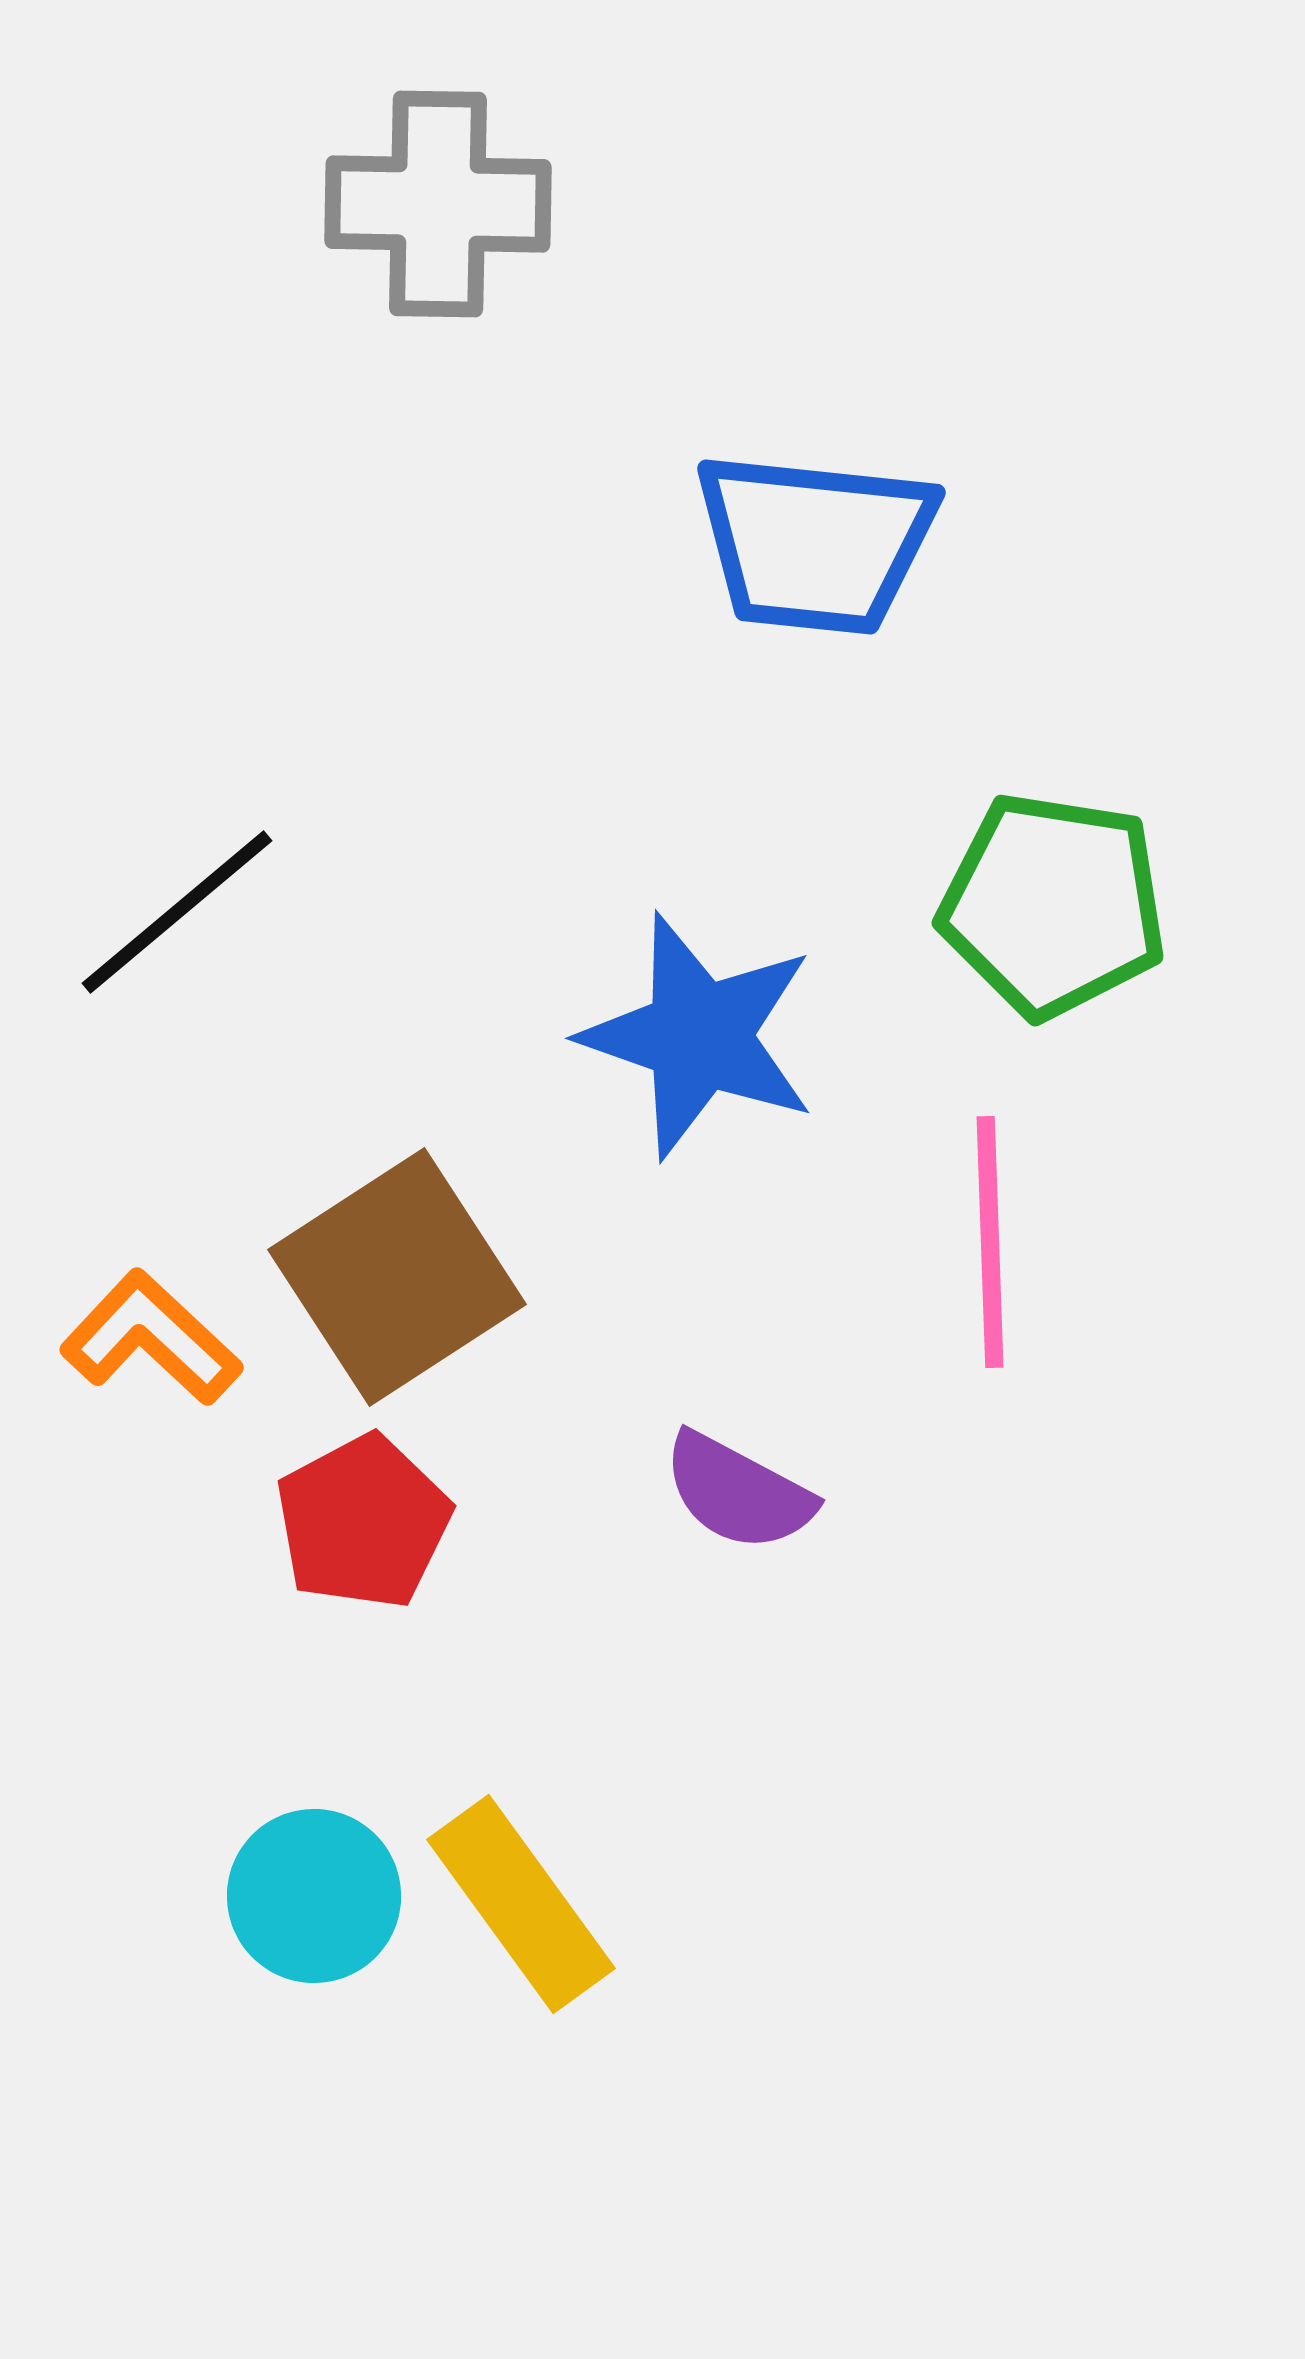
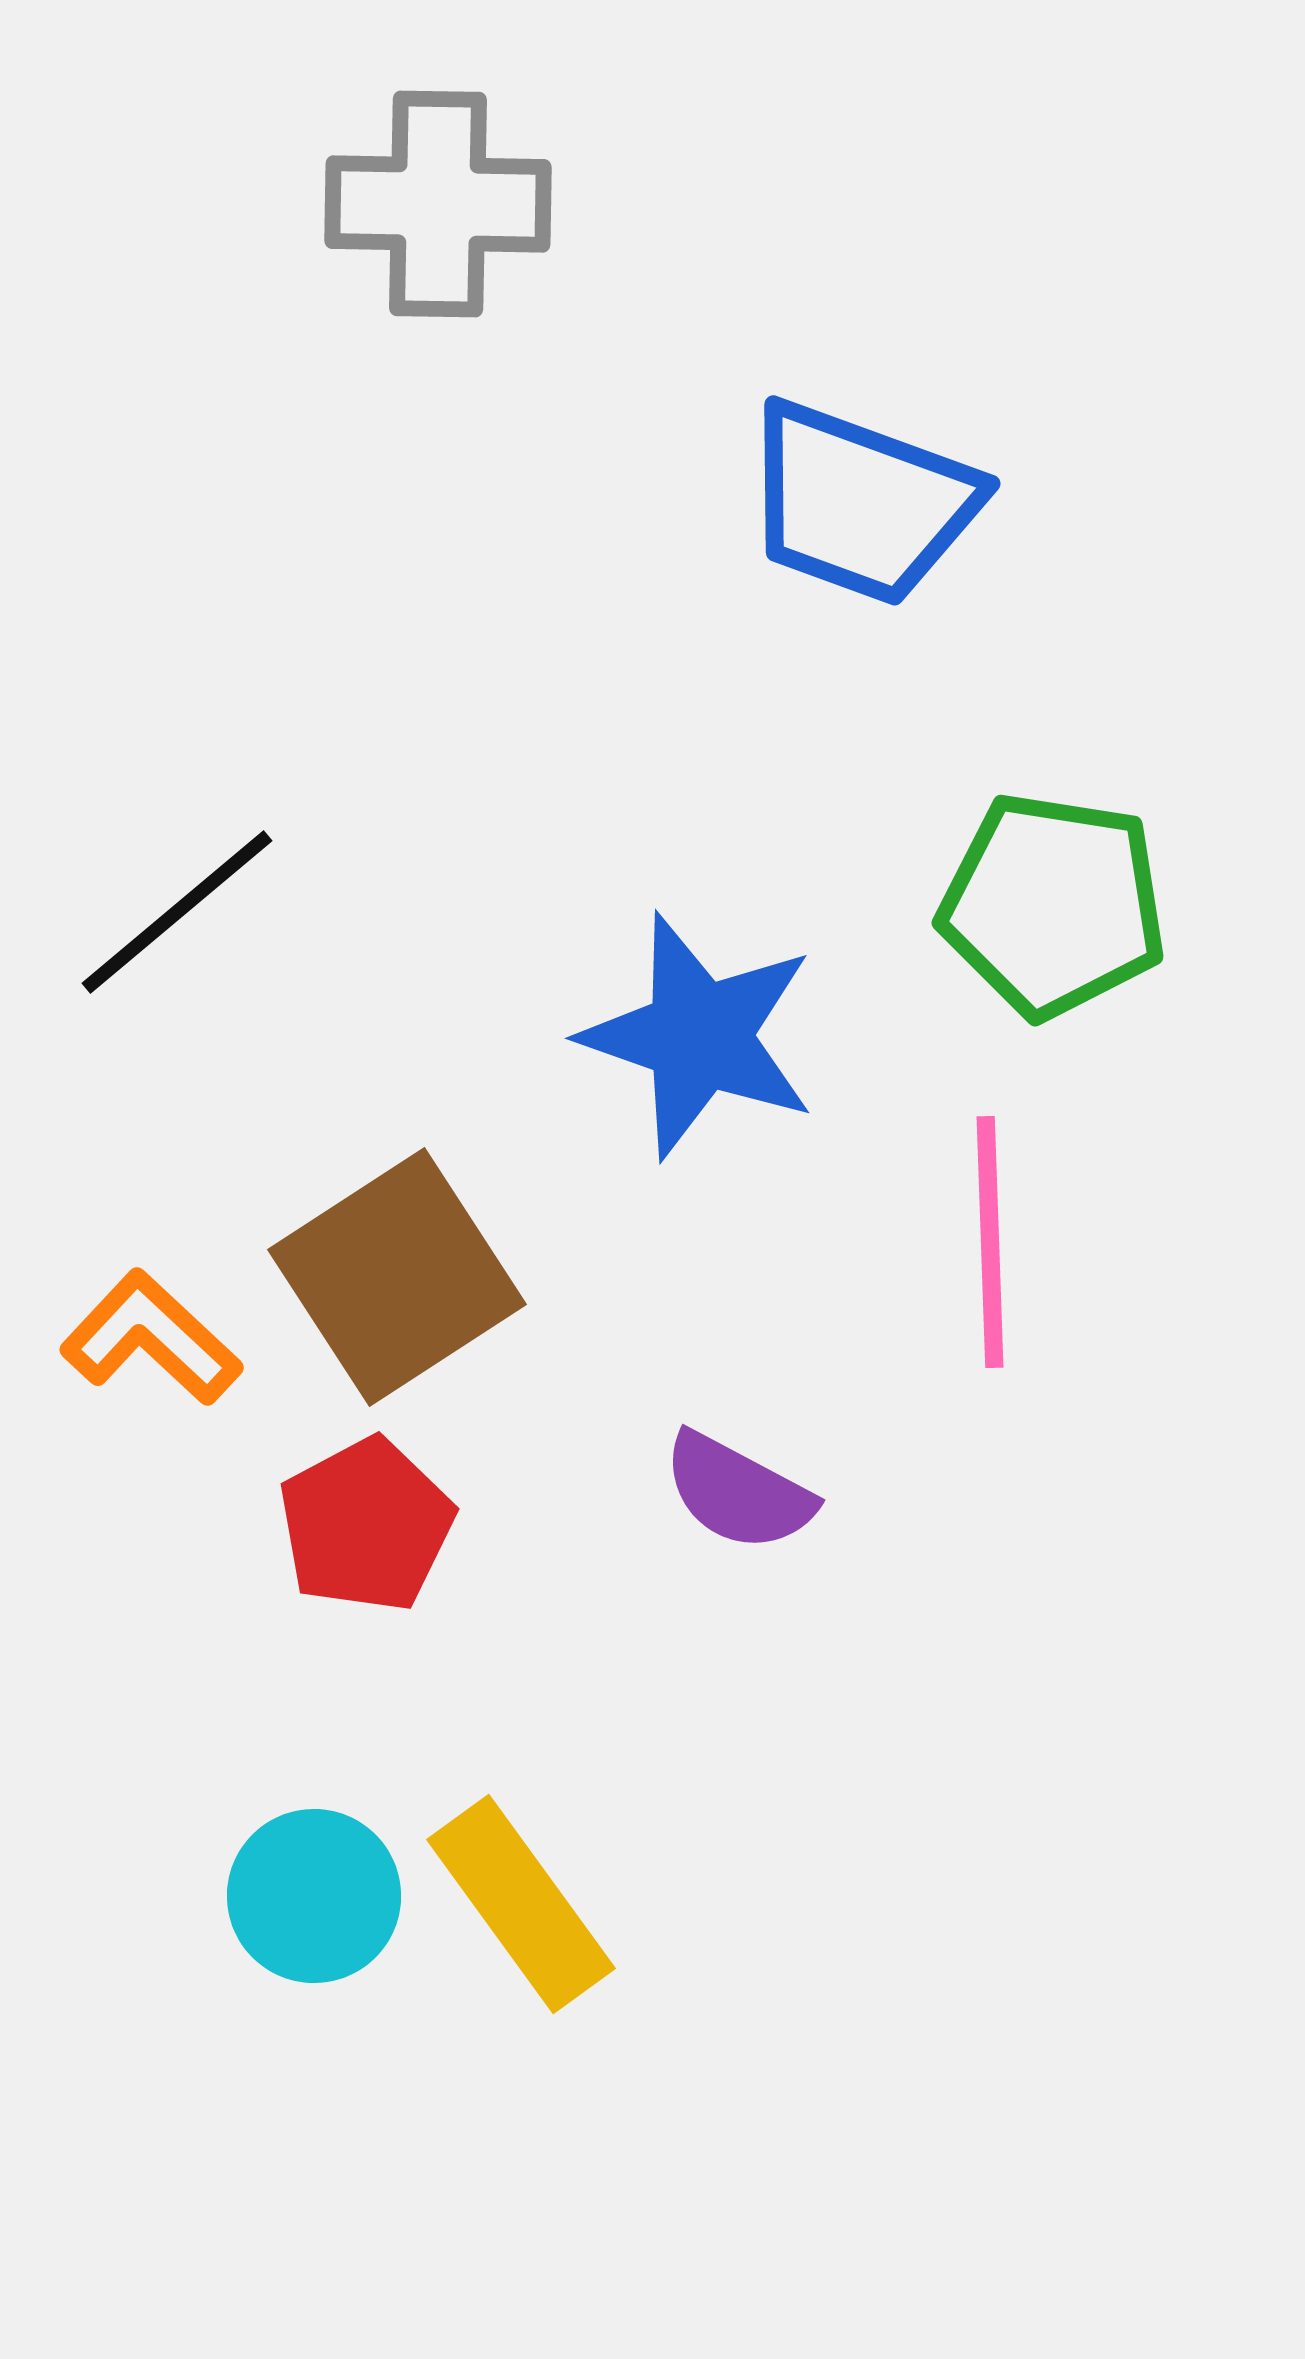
blue trapezoid: moved 46 px right, 40 px up; rotated 14 degrees clockwise
red pentagon: moved 3 px right, 3 px down
